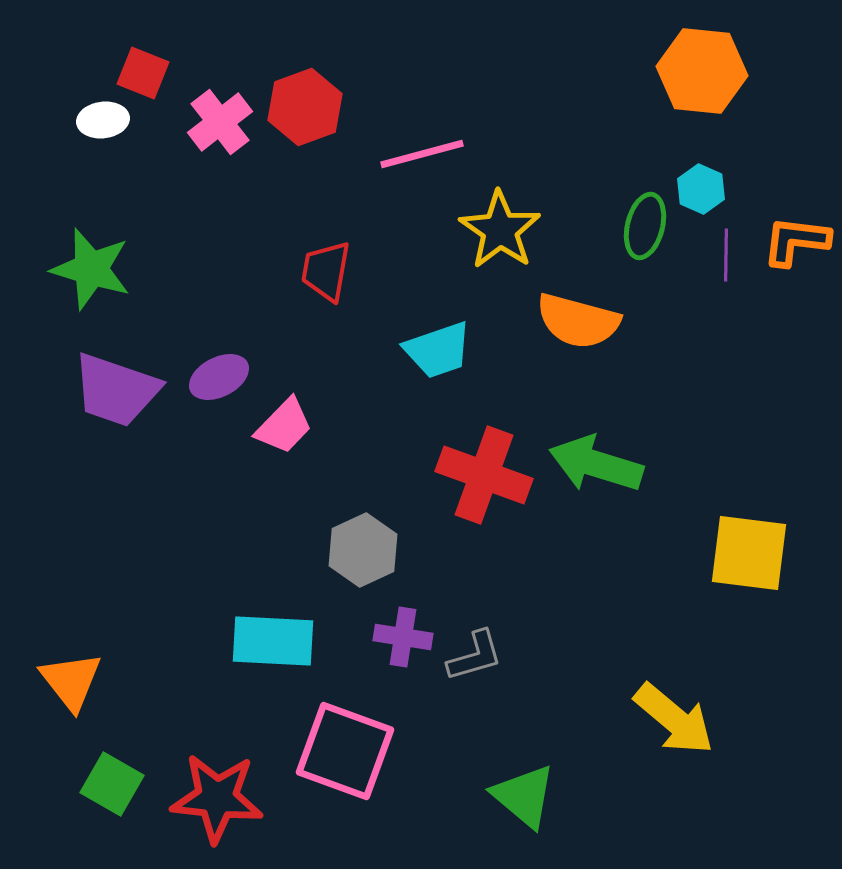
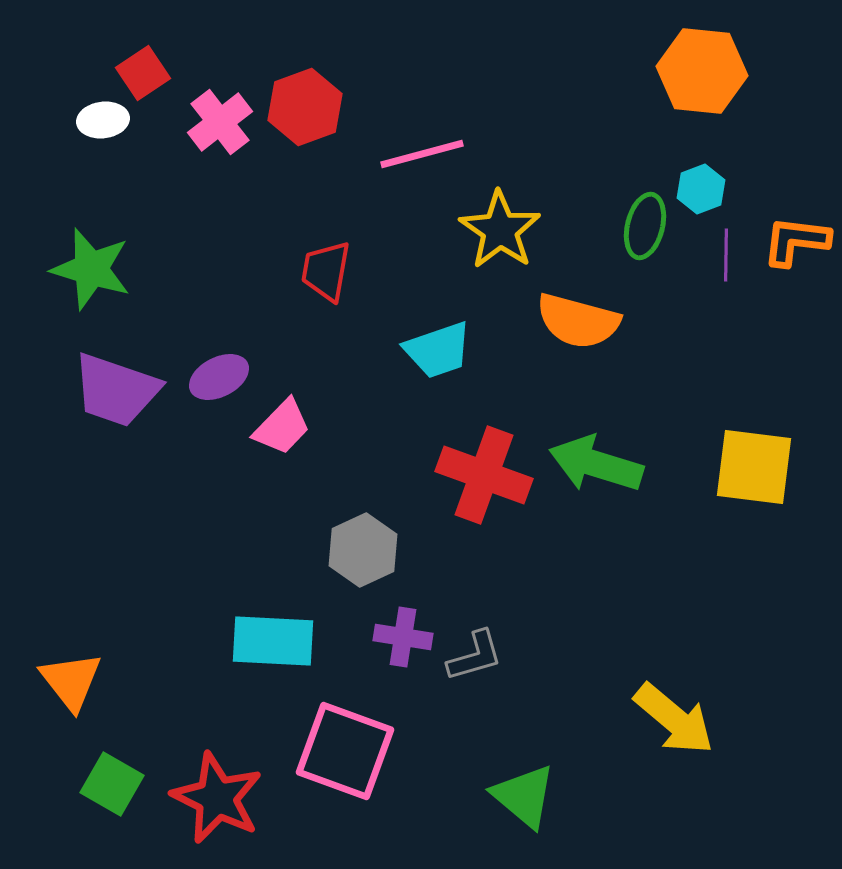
red square: rotated 34 degrees clockwise
cyan hexagon: rotated 15 degrees clockwise
pink trapezoid: moved 2 px left, 1 px down
yellow square: moved 5 px right, 86 px up
red star: rotated 20 degrees clockwise
